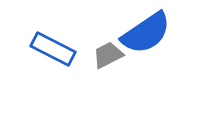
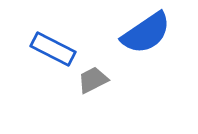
gray trapezoid: moved 15 px left, 25 px down
